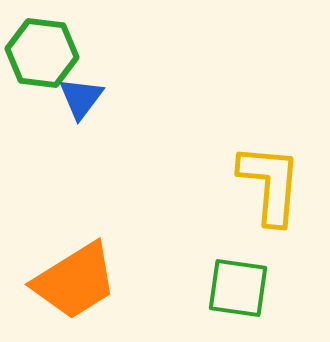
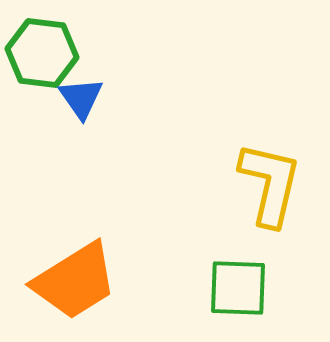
blue triangle: rotated 12 degrees counterclockwise
yellow L-shape: rotated 8 degrees clockwise
green square: rotated 6 degrees counterclockwise
